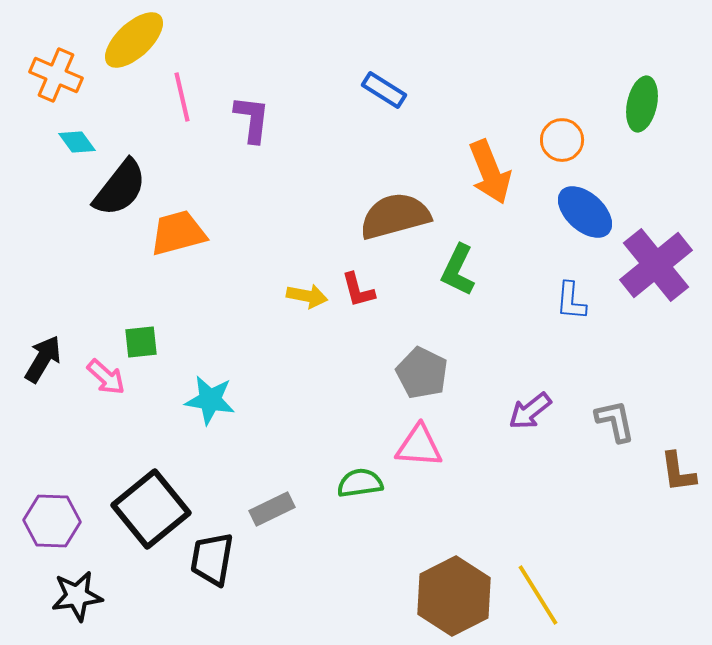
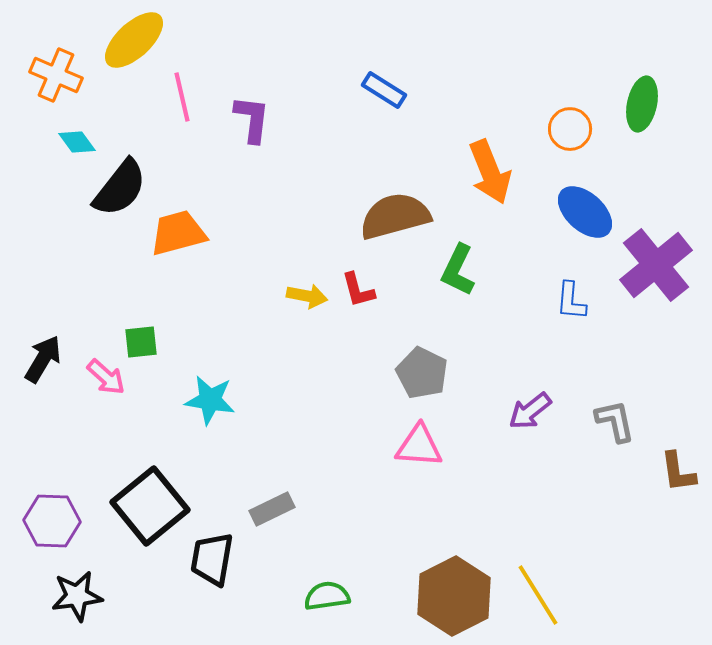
orange circle: moved 8 px right, 11 px up
green semicircle: moved 33 px left, 113 px down
black square: moved 1 px left, 3 px up
